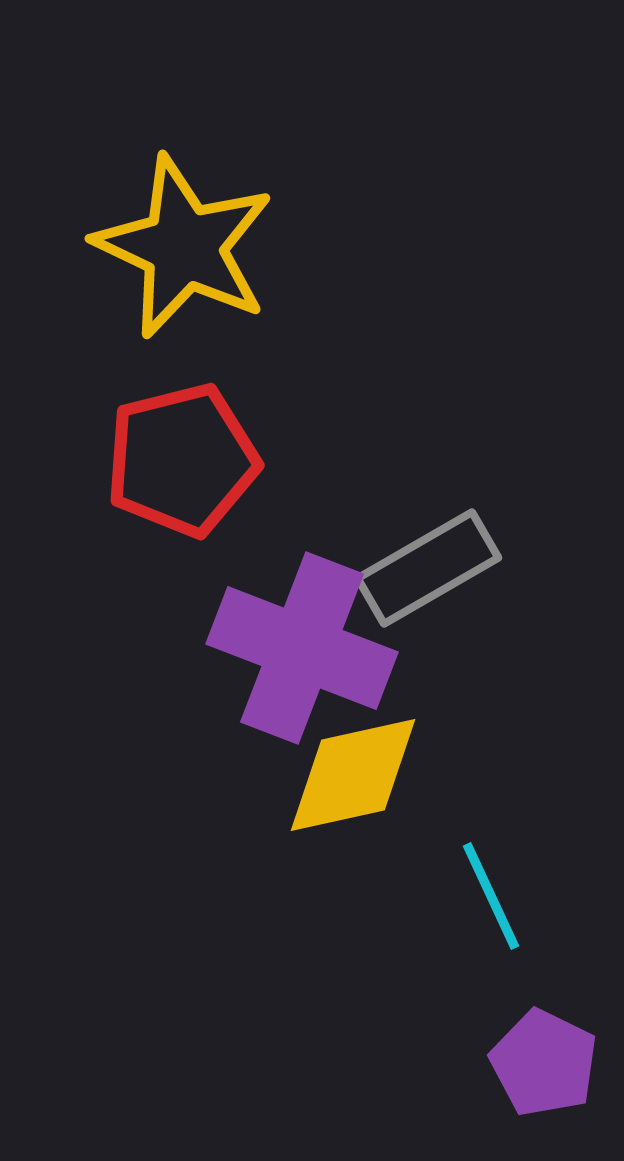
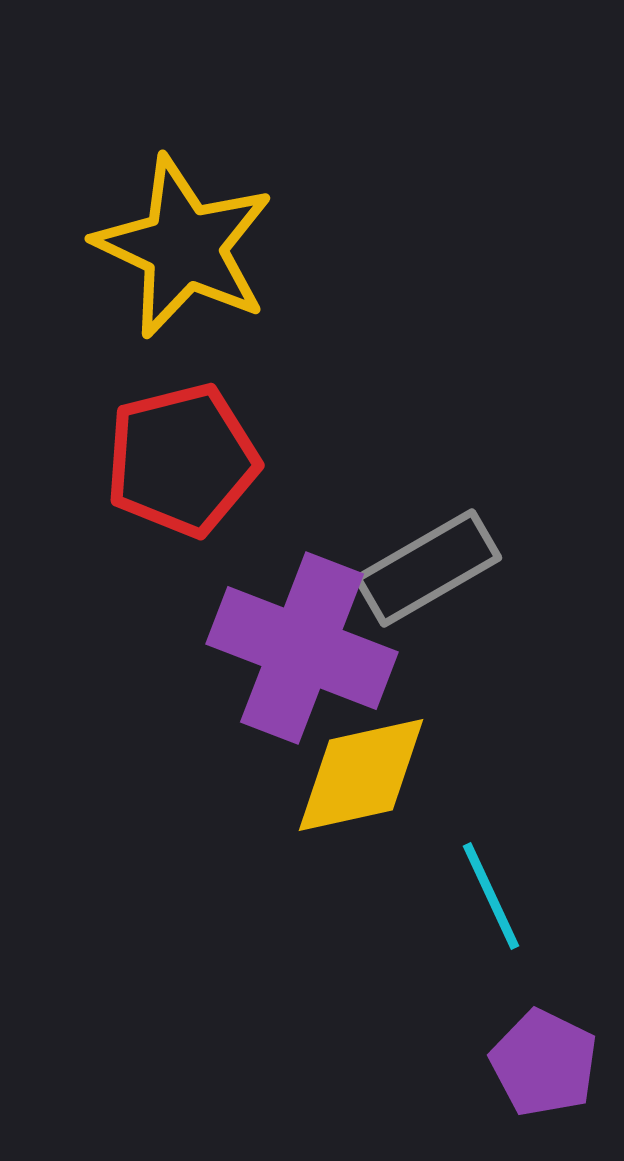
yellow diamond: moved 8 px right
